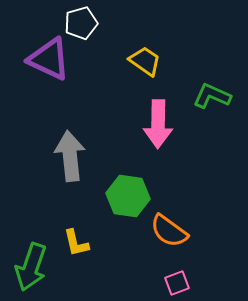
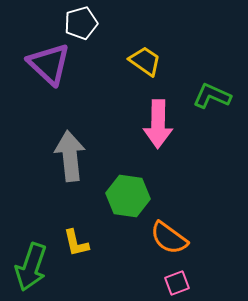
purple triangle: moved 5 px down; rotated 18 degrees clockwise
orange semicircle: moved 7 px down
